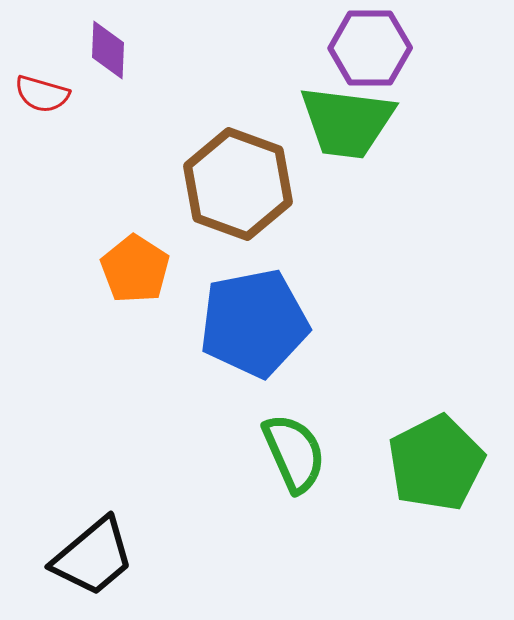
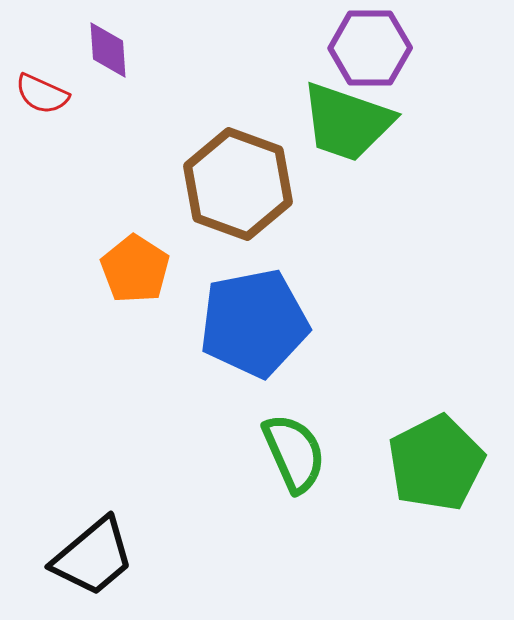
purple diamond: rotated 6 degrees counterclockwise
red semicircle: rotated 8 degrees clockwise
green trapezoid: rotated 12 degrees clockwise
